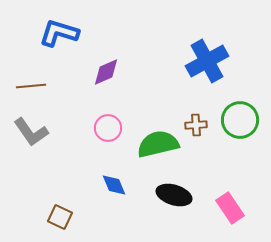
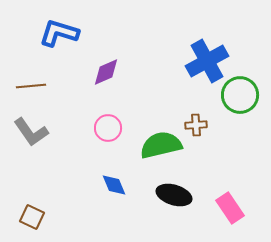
green circle: moved 25 px up
green semicircle: moved 3 px right, 1 px down
brown square: moved 28 px left
